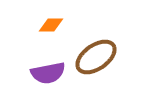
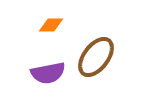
brown ellipse: rotated 18 degrees counterclockwise
